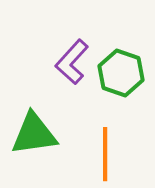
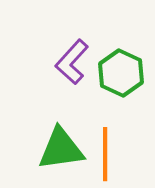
green hexagon: rotated 6 degrees clockwise
green triangle: moved 27 px right, 15 px down
